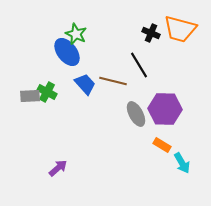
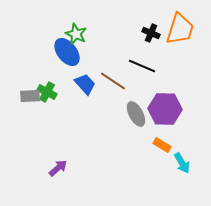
orange trapezoid: rotated 88 degrees counterclockwise
black line: moved 3 px right, 1 px down; rotated 36 degrees counterclockwise
brown line: rotated 20 degrees clockwise
